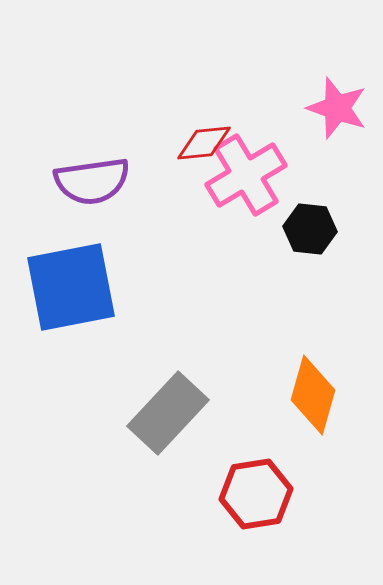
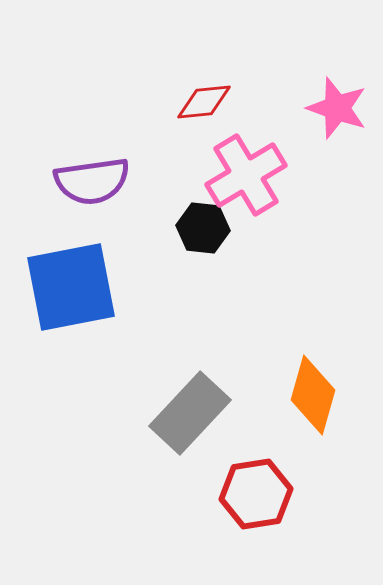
red diamond: moved 41 px up
black hexagon: moved 107 px left, 1 px up
gray rectangle: moved 22 px right
